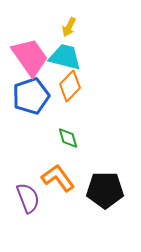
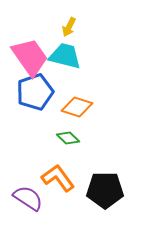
cyan trapezoid: moved 1 px up
orange diamond: moved 7 px right, 21 px down; rotated 64 degrees clockwise
blue pentagon: moved 4 px right, 4 px up
green diamond: rotated 30 degrees counterclockwise
purple semicircle: rotated 36 degrees counterclockwise
